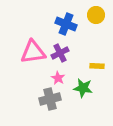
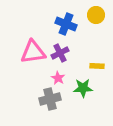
green star: rotated 12 degrees counterclockwise
